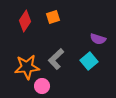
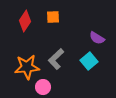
orange square: rotated 16 degrees clockwise
purple semicircle: moved 1 px left, 1 px up; rotated 14 degrees clockwise
pink circle: moved 1 px right, 1 px down
